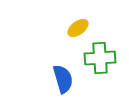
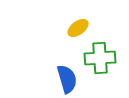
blue semicircle: moved 4 px right
